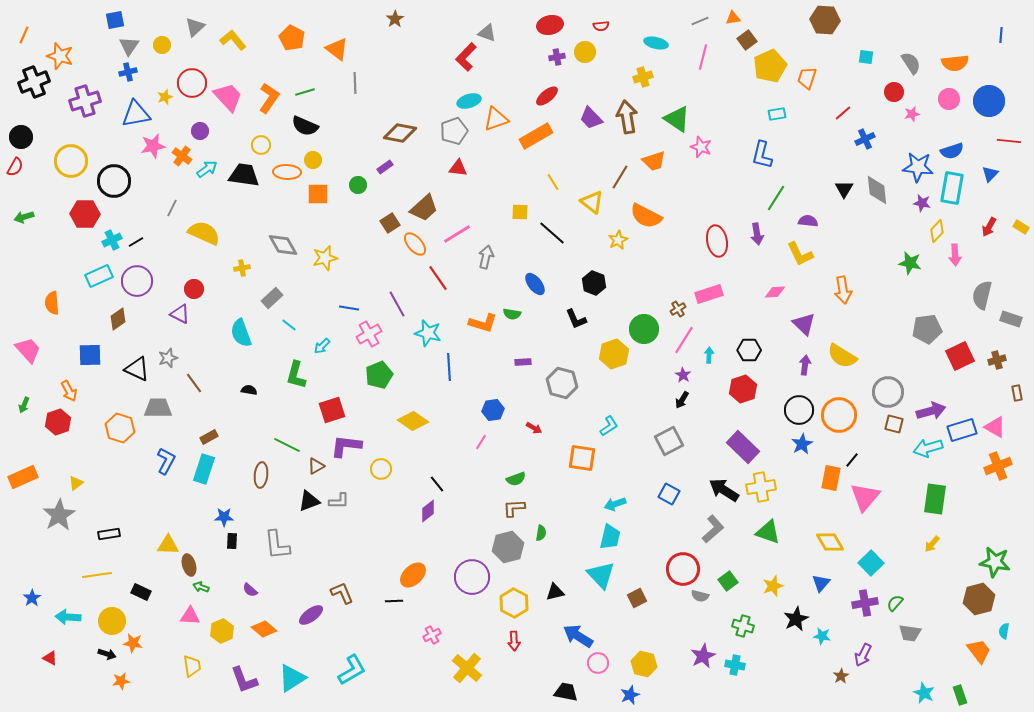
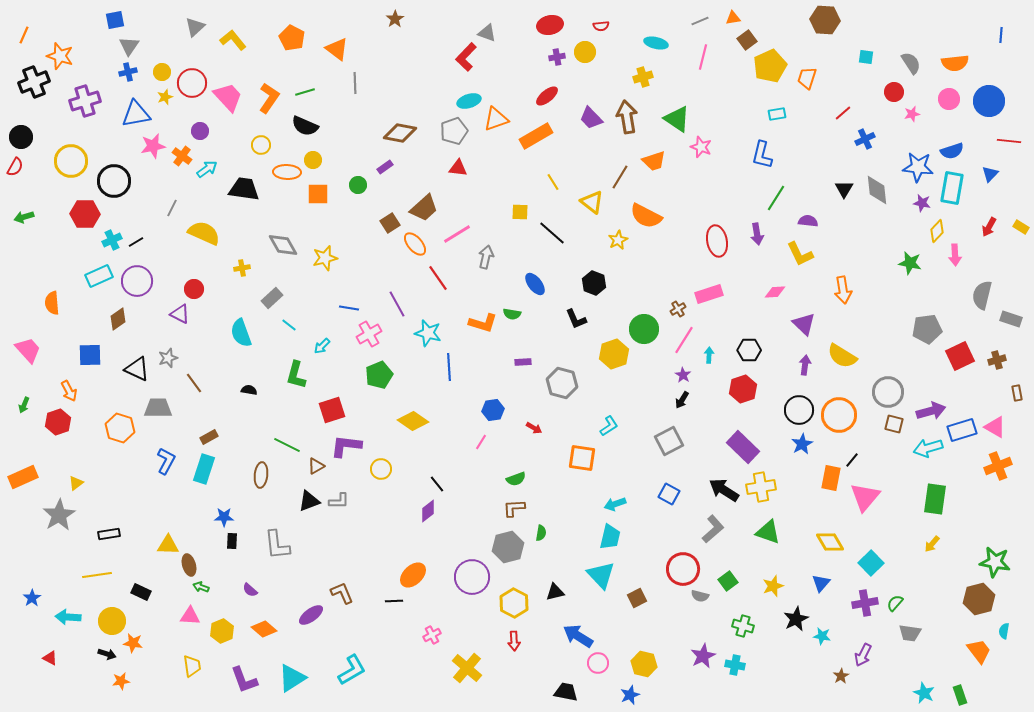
yellow circle at (162, 45): moved 27 px down
black trapezoid at (244, 175): moved 14 px down
